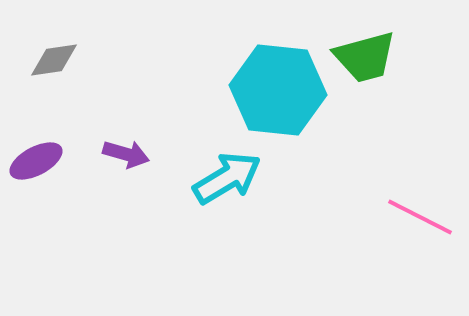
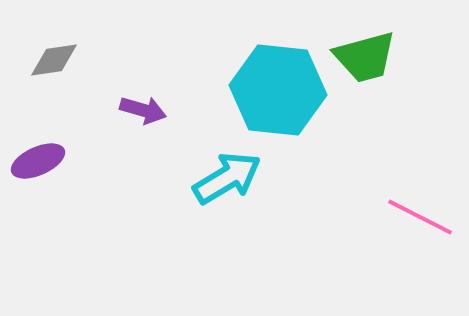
purple arrow: moved 17 px right, 44 px up
purple ellipse: moved 2 px right; rotated 4 degrees clockwise
